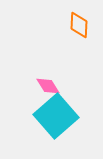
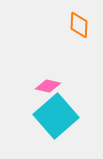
pink diamond: rotated 45 degrees counterclockwise
